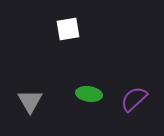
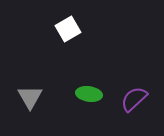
white square: rotated 20 degrees counterclockwise
gray triangle: moved 4 px up
